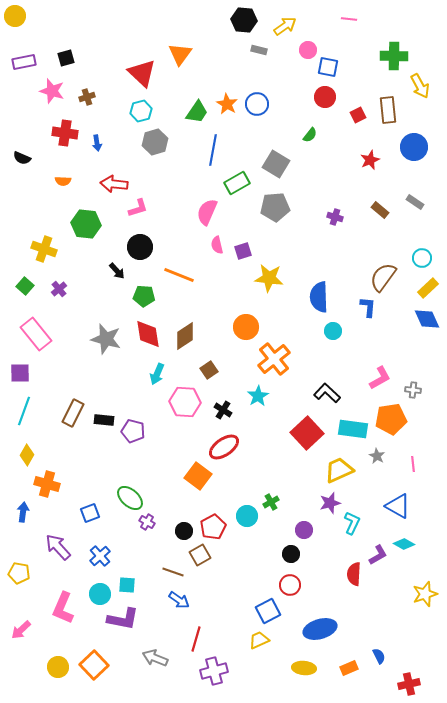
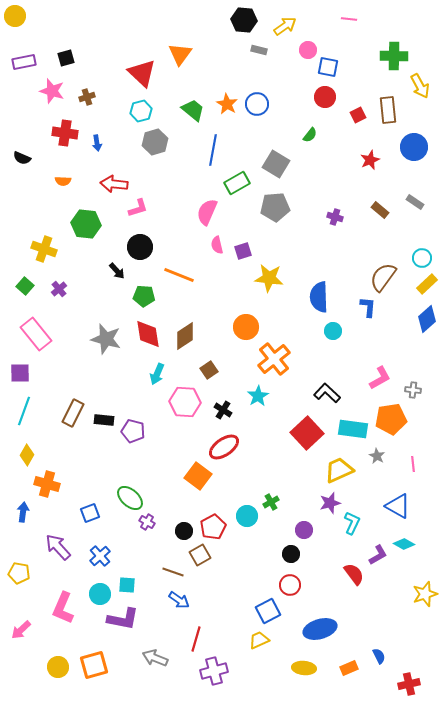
green trapezoid at (197, 112): moved 4 px left, 2 px up; rotated 85 degrees counterclockwise
yellow rectangle at (428, 288): moved 1 px left, 4 px up
blue diamond at (427, 319): rotated 72 degrees clockwise
red semicircle at (354, 574): rotated 140 degrees clockwise
orange square at (94, 665): rotated 28 degrees clockwise
